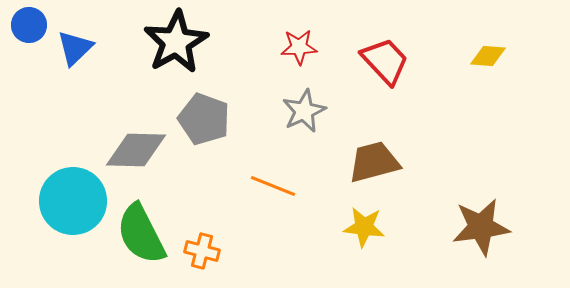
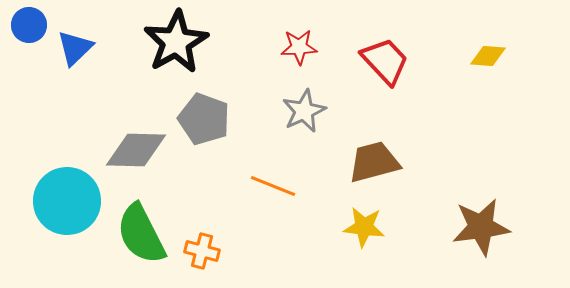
cyan circle: moved 6 px left
